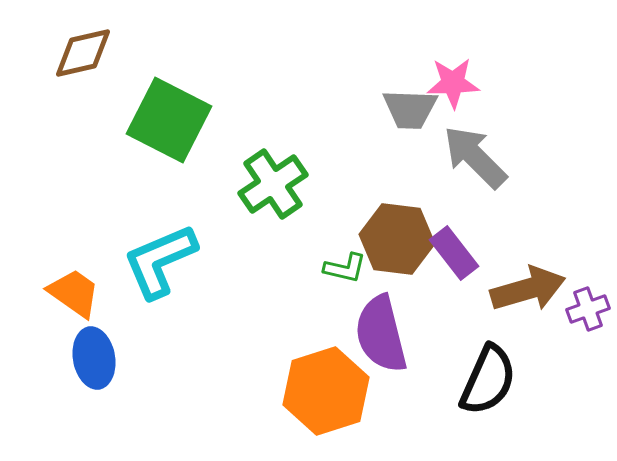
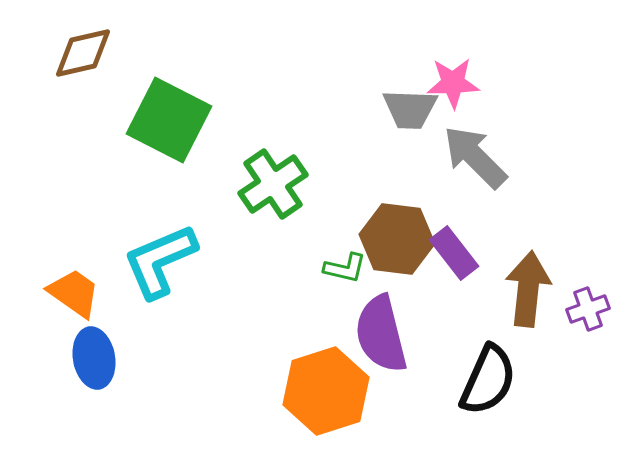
brown arrow: rotated 68 degrees counterclockwise
